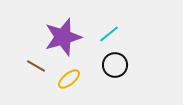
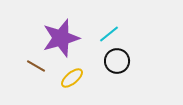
purple star: moved 2 px left, 1 px down
black circle: moved 2 px right, 4 px up
yellow ellipse: moved 3 px right, 1 px up
